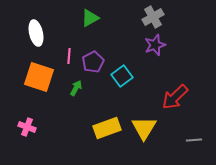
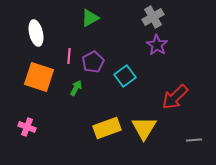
purple star: moved 2 px right; rotated 20 degrees counterclockwise
cyan square: moved 3 px right
